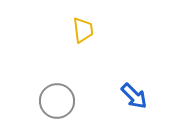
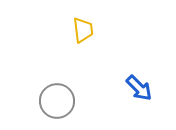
blue arrow: moved 5 px right, 8 px up
